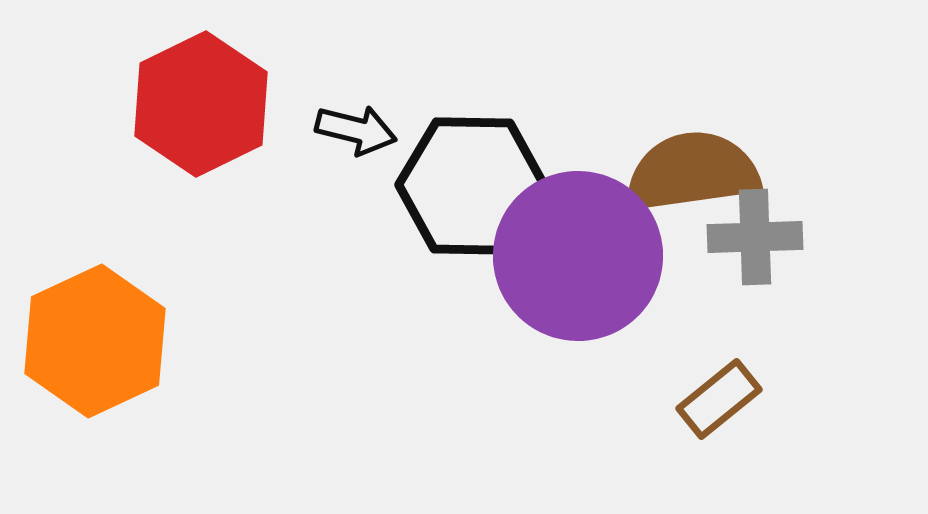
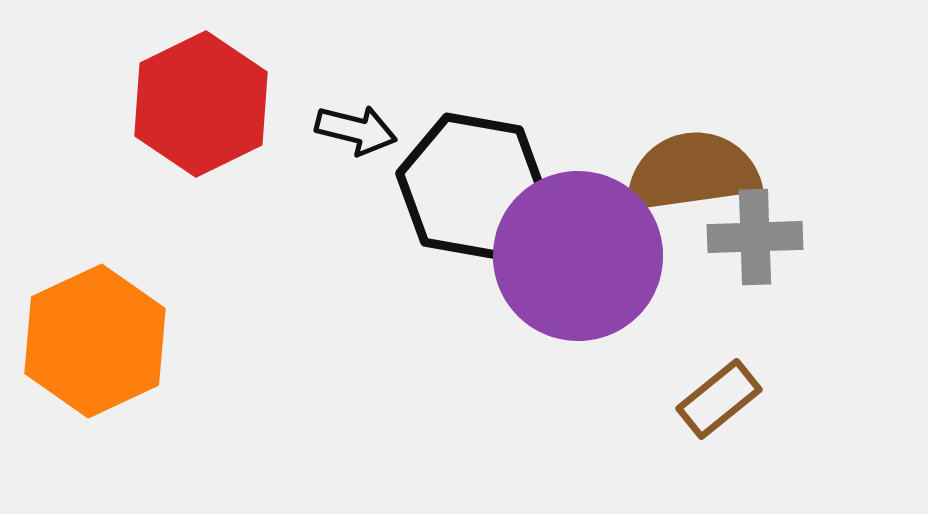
black hexagon: rotated 9 degrees clockwise
